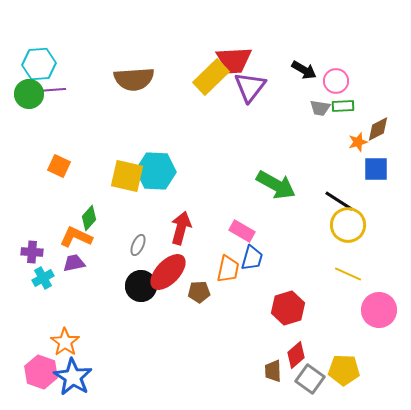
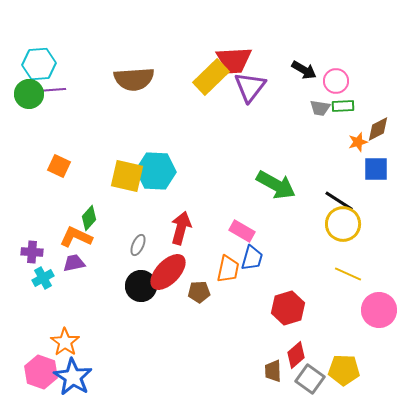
yellow circle at (348, 225): moved 5 px left, 1 px up
